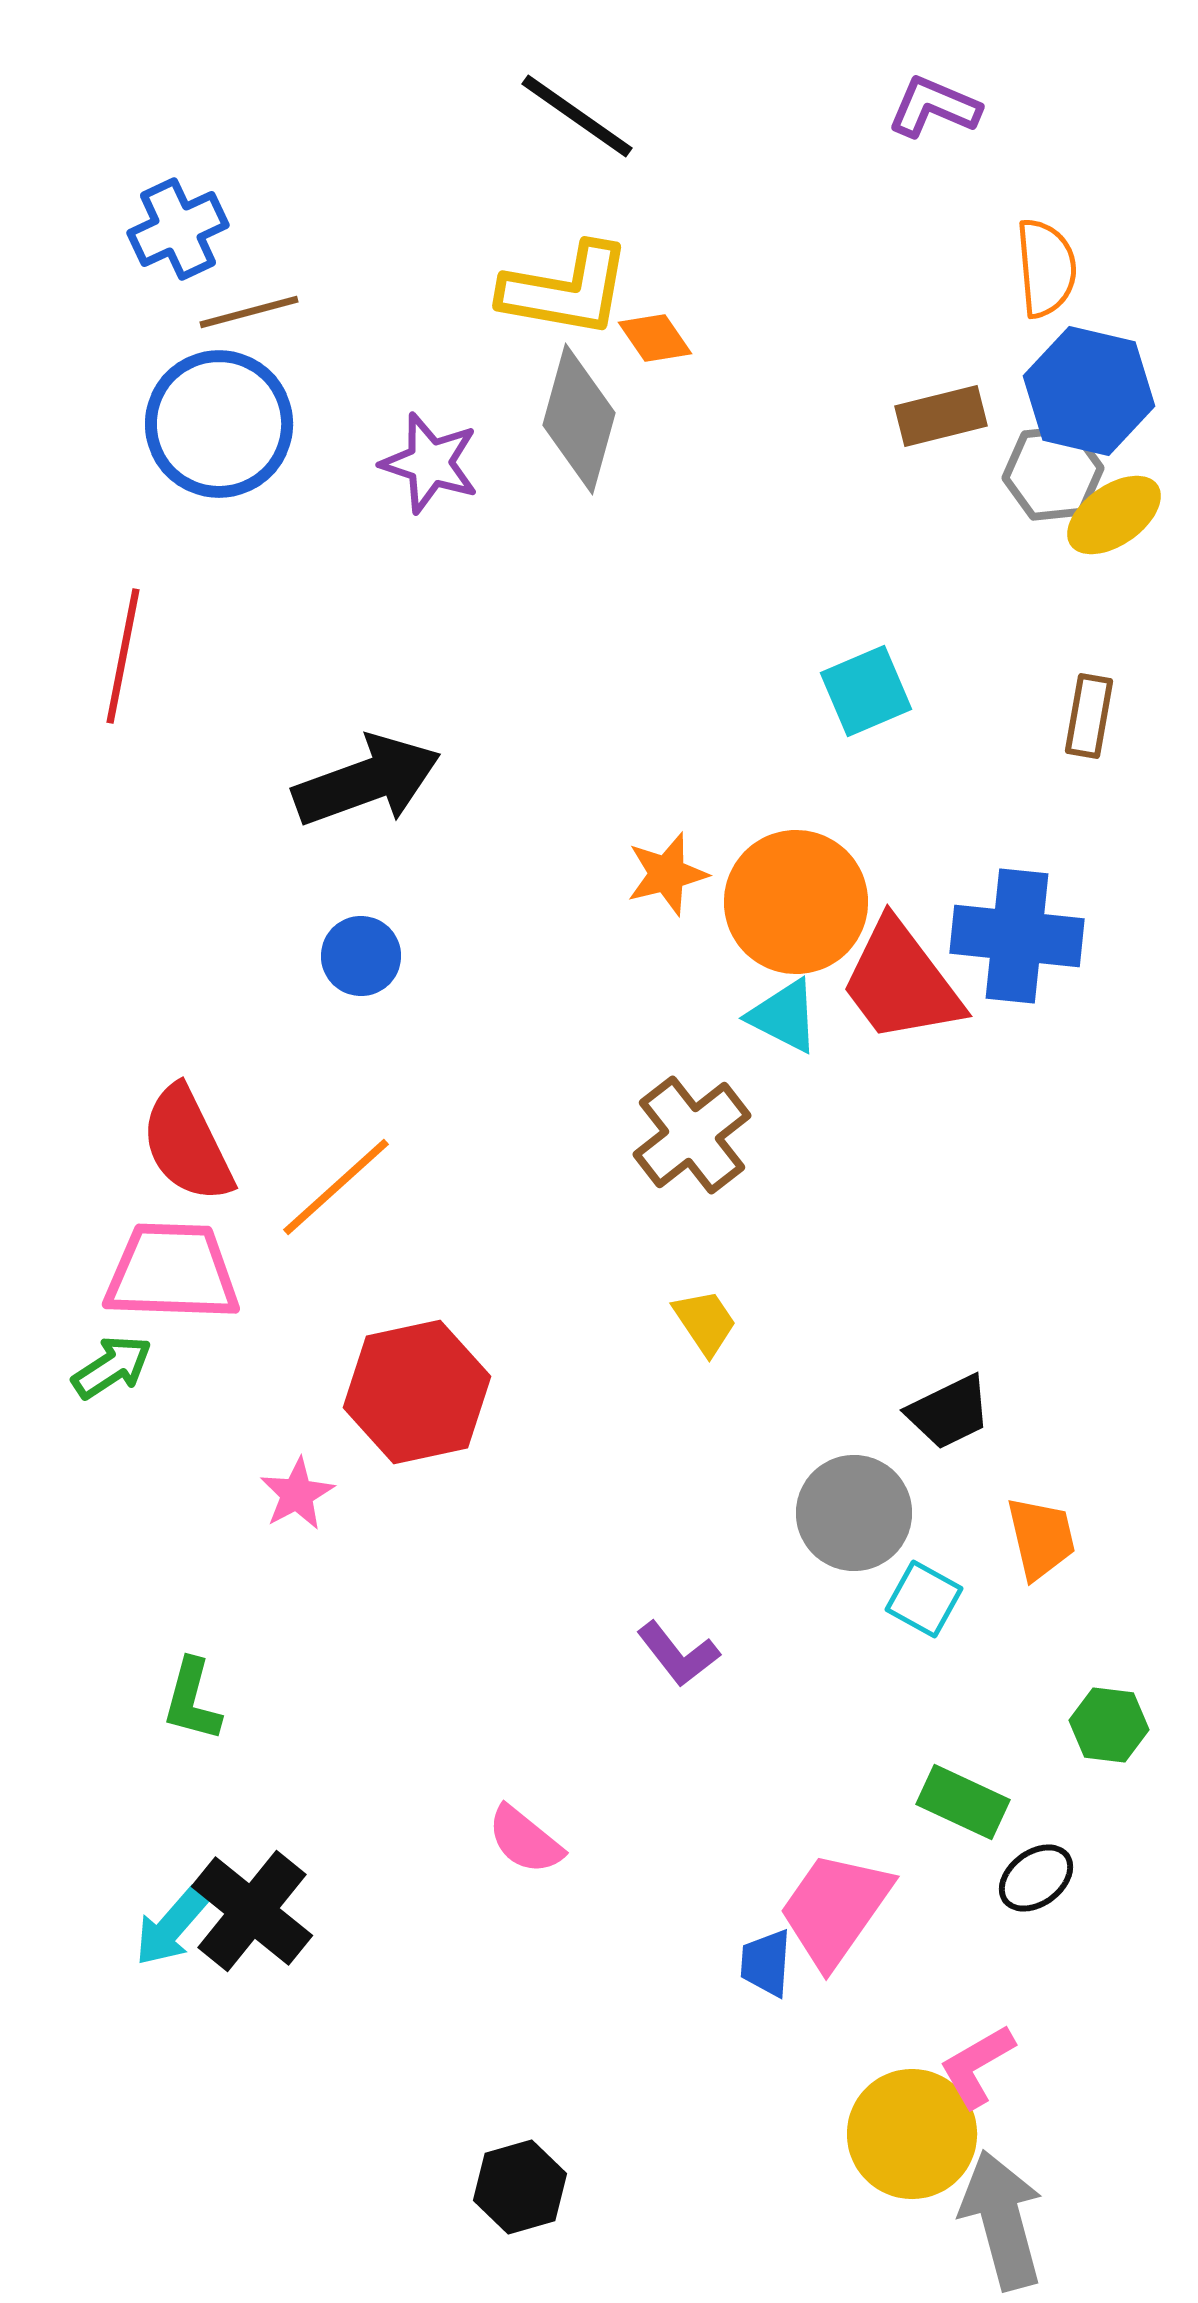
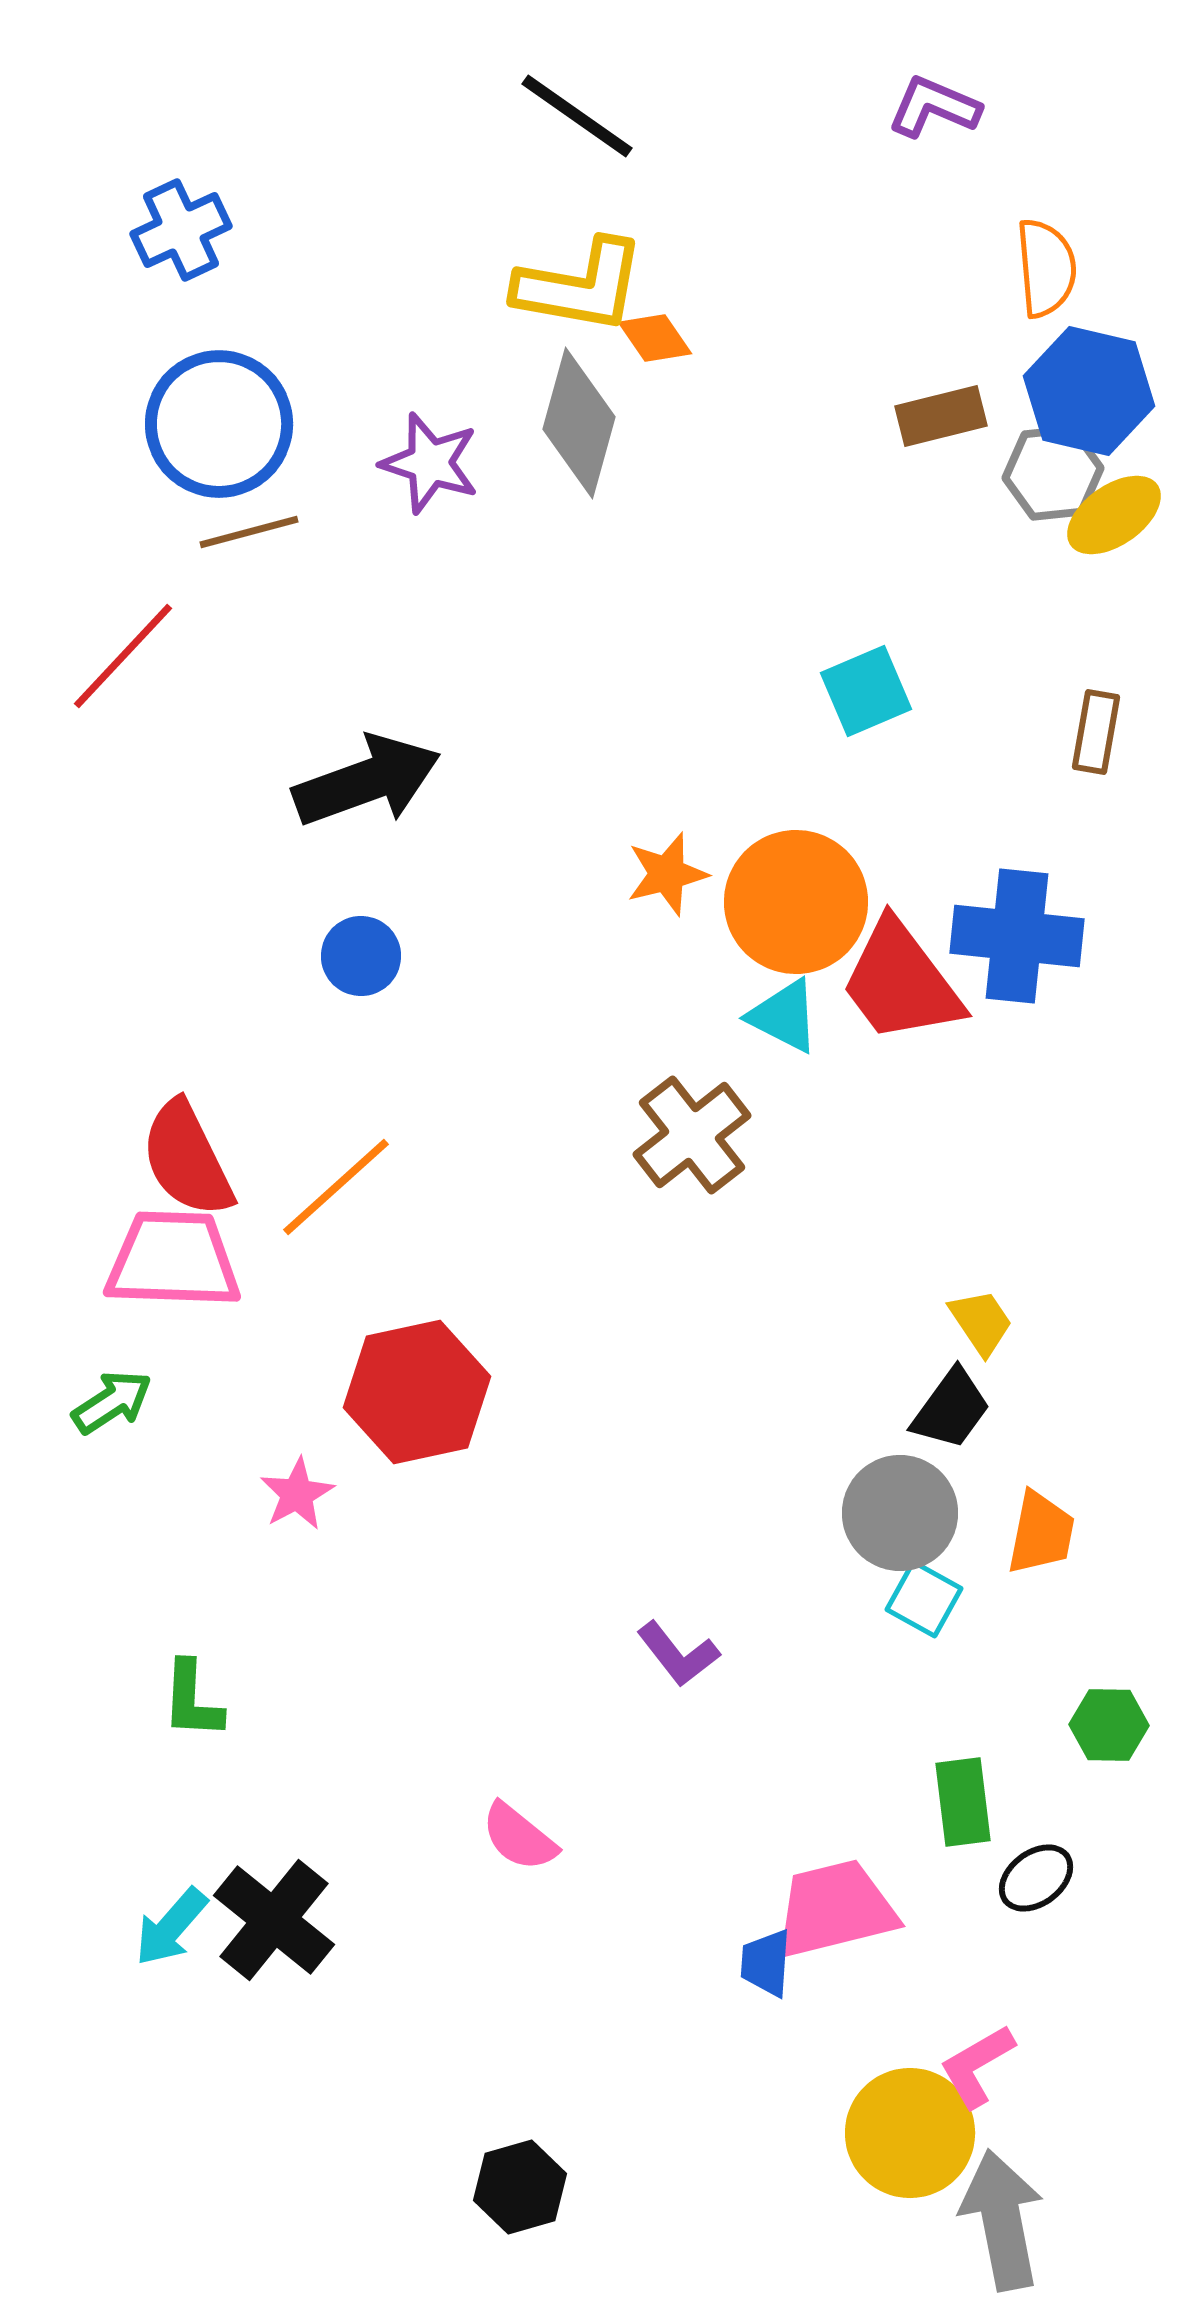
blue cross at (178, 229): moved 3 px right, 1 px down
yellow L-shape at (566, 290): moved 14 px right, 4 px up
brown line at (249, 312): moved 220 px down
gray diamond at (579, 419): moved 4 px down
red line at (123, 656): rotated 32 degrees clockwise
brown rectangle at (1089, 716): moved 7 px right, 16 px down
red semicircle at (187, 1144): moved 15 px down
pink trapezoid at (172, 1272): moved 1 px right, 12 px up
yellow trapezoid at (705, 1322): moved 276 px right
green arrow at (112, 1367): moved 35 px down
black trapezoid at (949, 1412): moved 2 px right, 3 px up; rotated 28 degrees counterclockwise
gray circle at (854, 1513): moved 46 px right
orange trapezoid at (1041, 1538): moved 5 px up; rotated 24 degrees clockwise
green L-shape at (192, 1700): rotated 12 degrees counterclockwise
green hexagon at (1109, 1725): rotated 6 degrees counterclockwise
green rectangle at (963, 1802): rotated 58 degrees clockwise
pink semicircle at (525, 1840): moved 6 px left, 3 px up
pink trapezoid at (835, 1909): rotated 41 degrees clockwise
black cross at (252, 1911): moved 22 px right, 9 px down
yellow circle at (912, 2134): moved 2 px left, 1 px up
gray arrow at (1002, 2220): rotated 4 degrees clockwise
